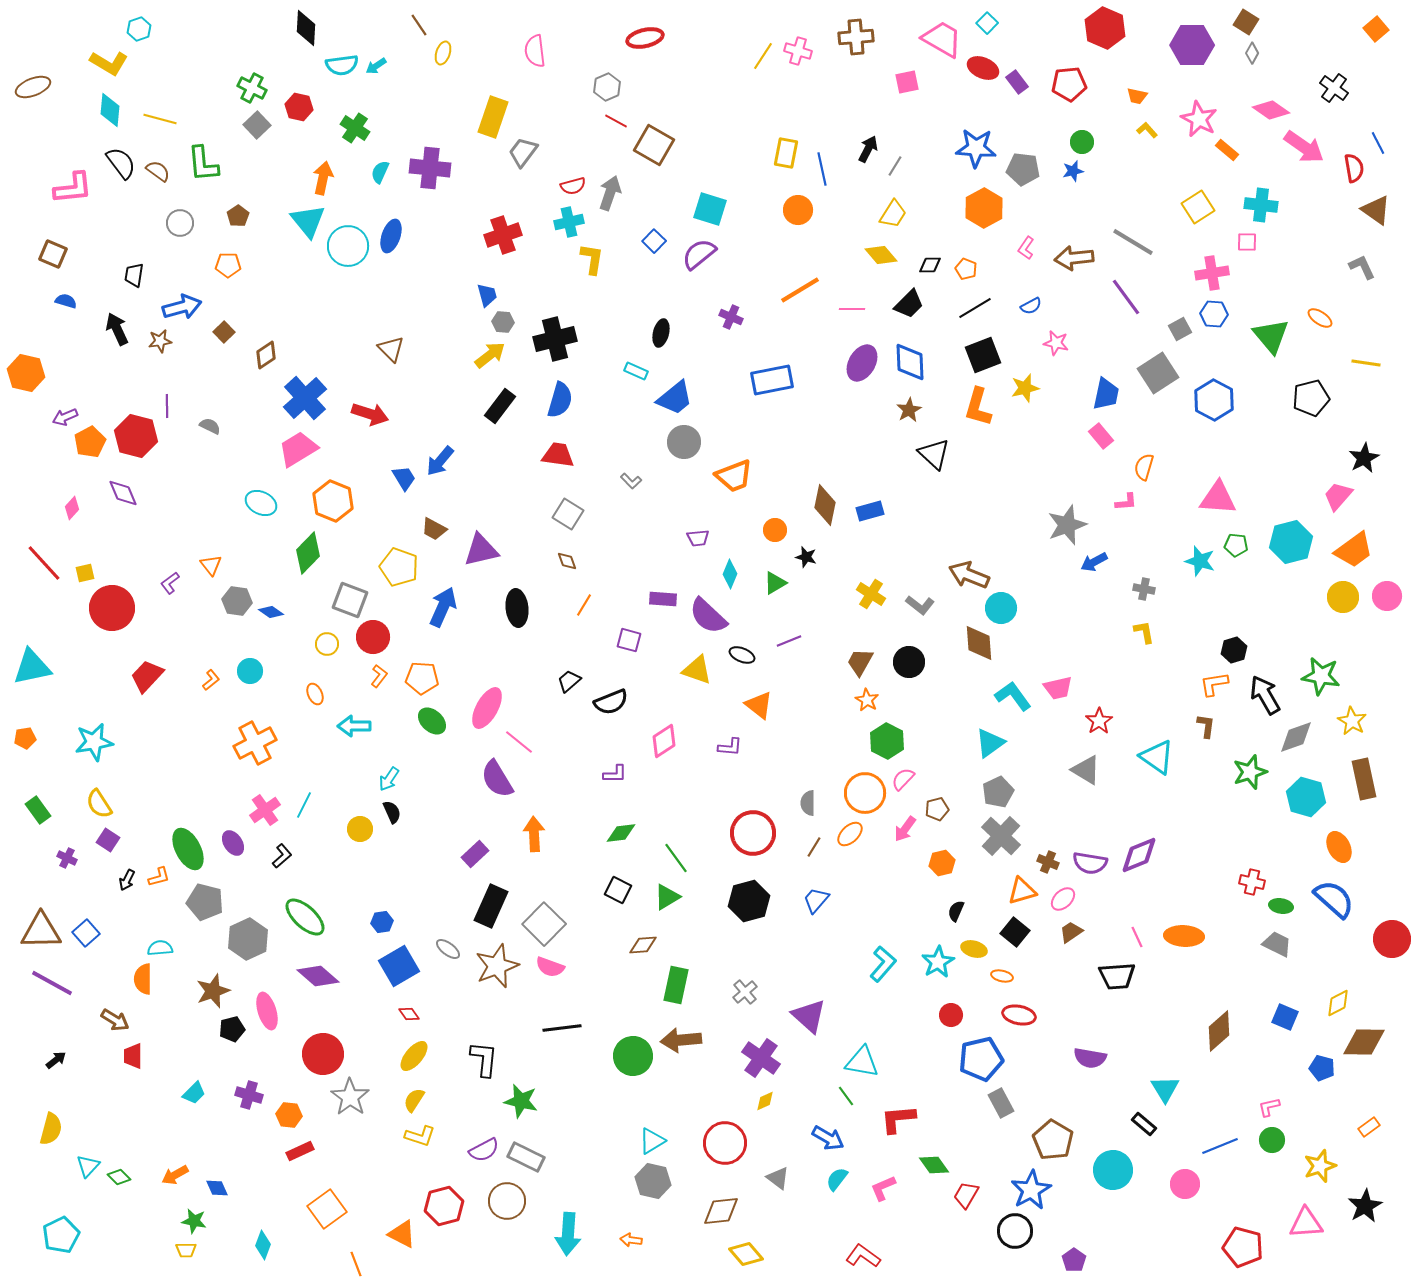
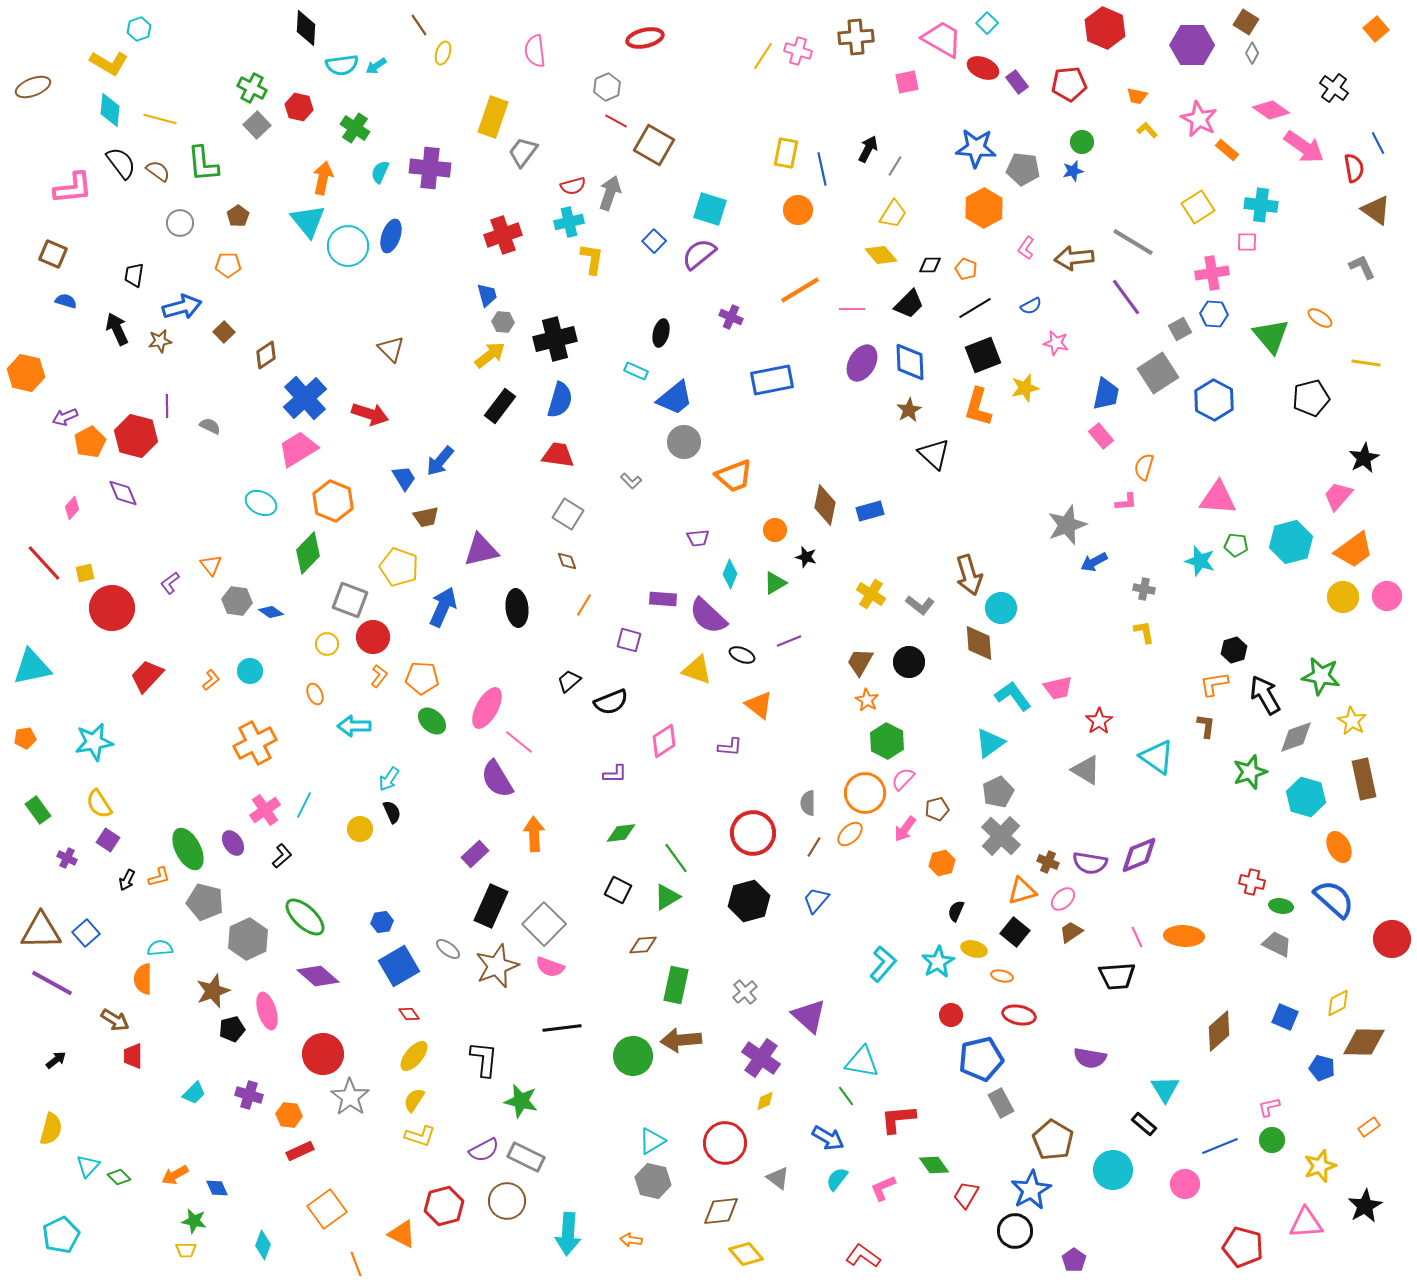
brown trapezoid at (434, 529): moved 8 px left, 12 px up; rotated 40 degrees counterclockwise
brown arrow at (969, 575): rotated 129 degrees counterclockwise
